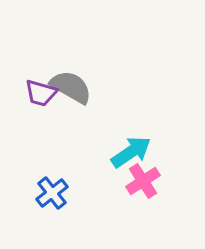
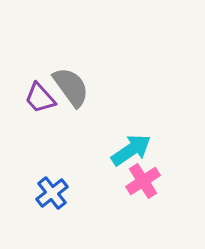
gray semicircle: rotated 24 degrees clockwise
purple trapezoid: moved 1 px left, 5 px down; rotated 32 degrees clockwise
cyan arrow: moved 2 px up
